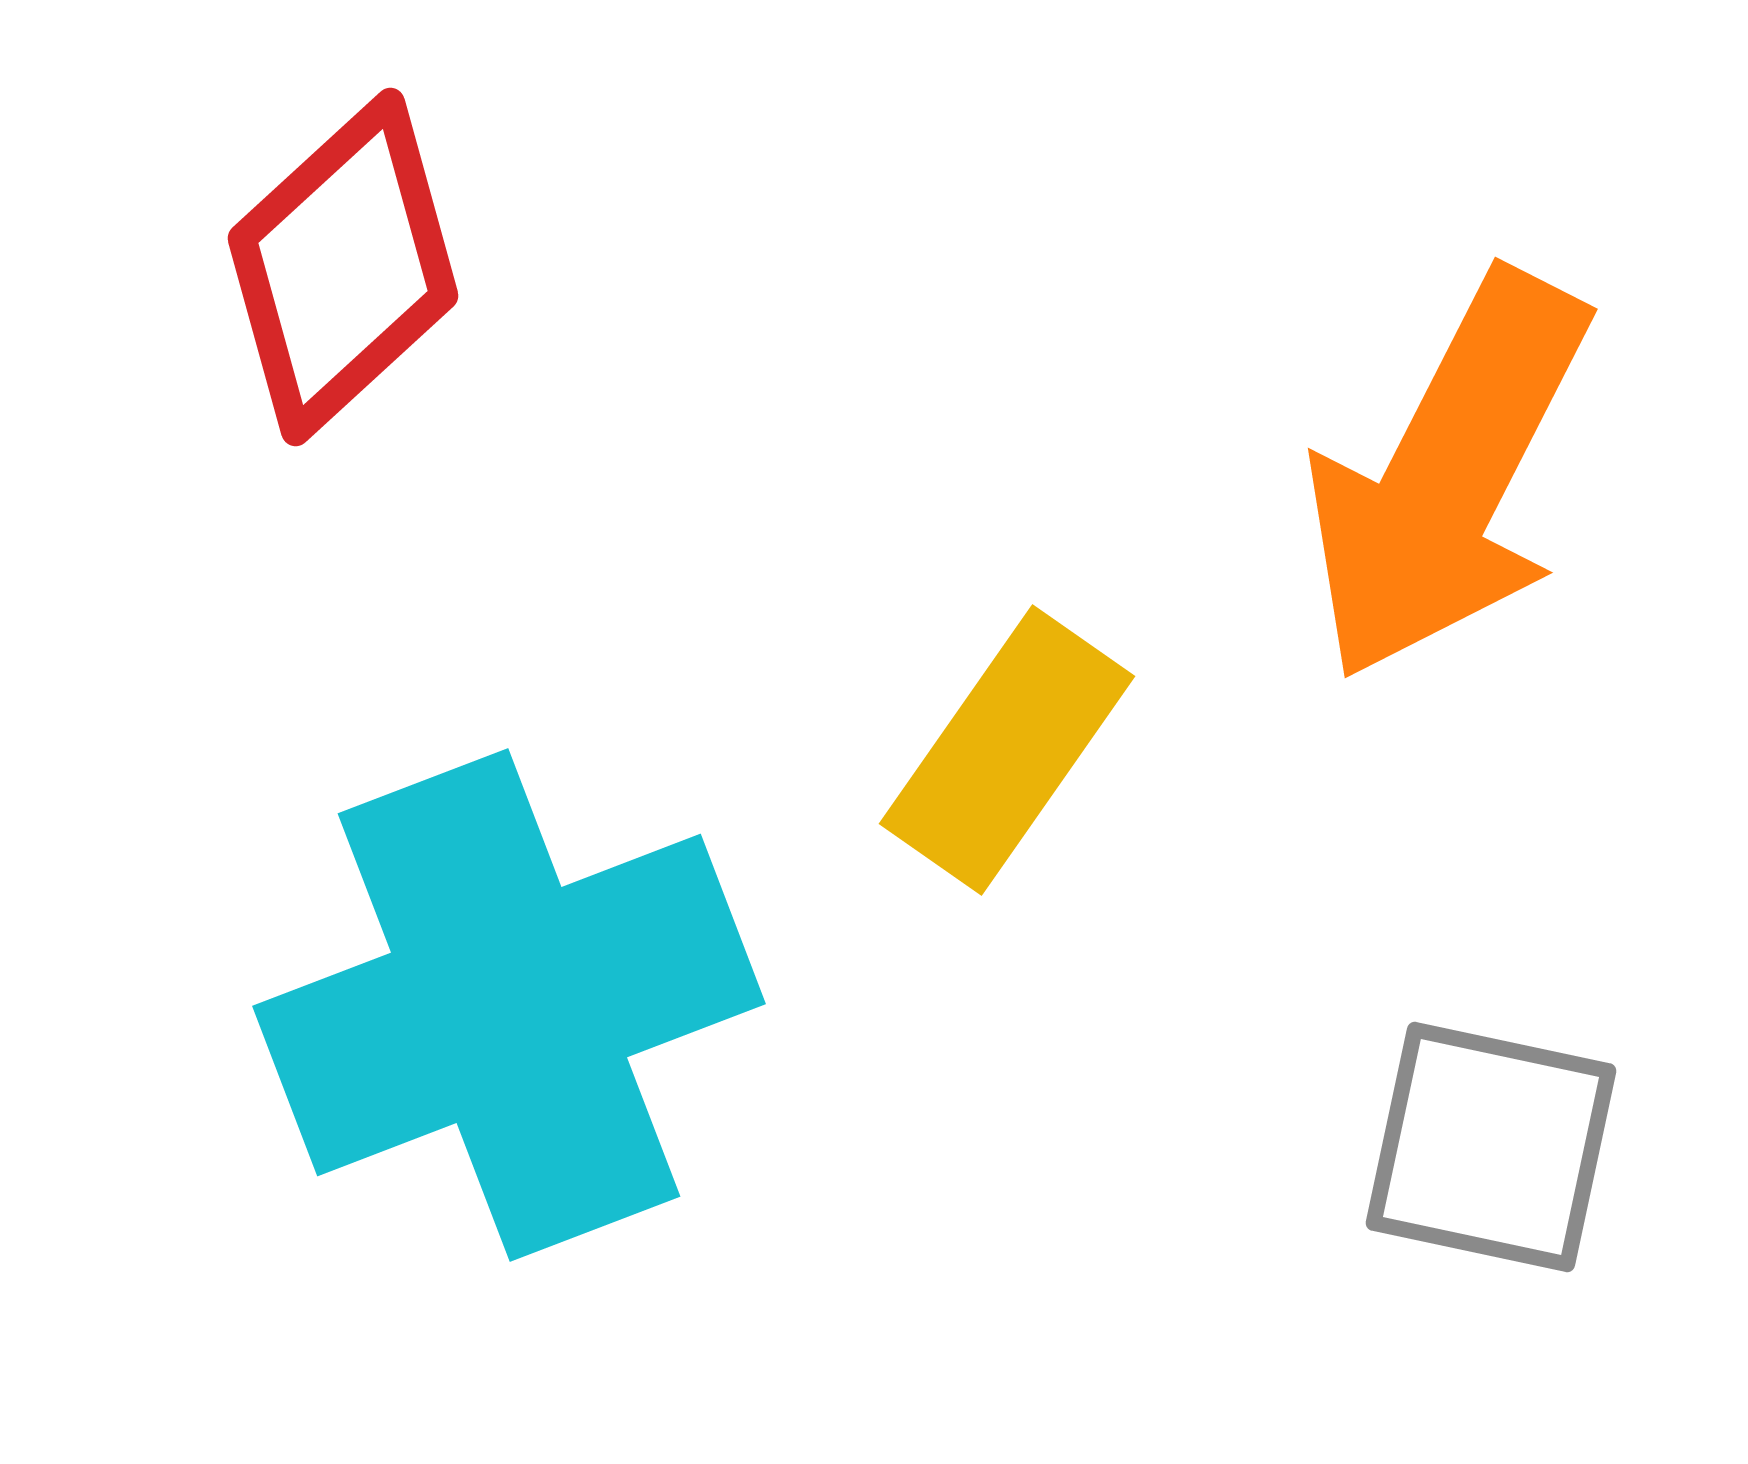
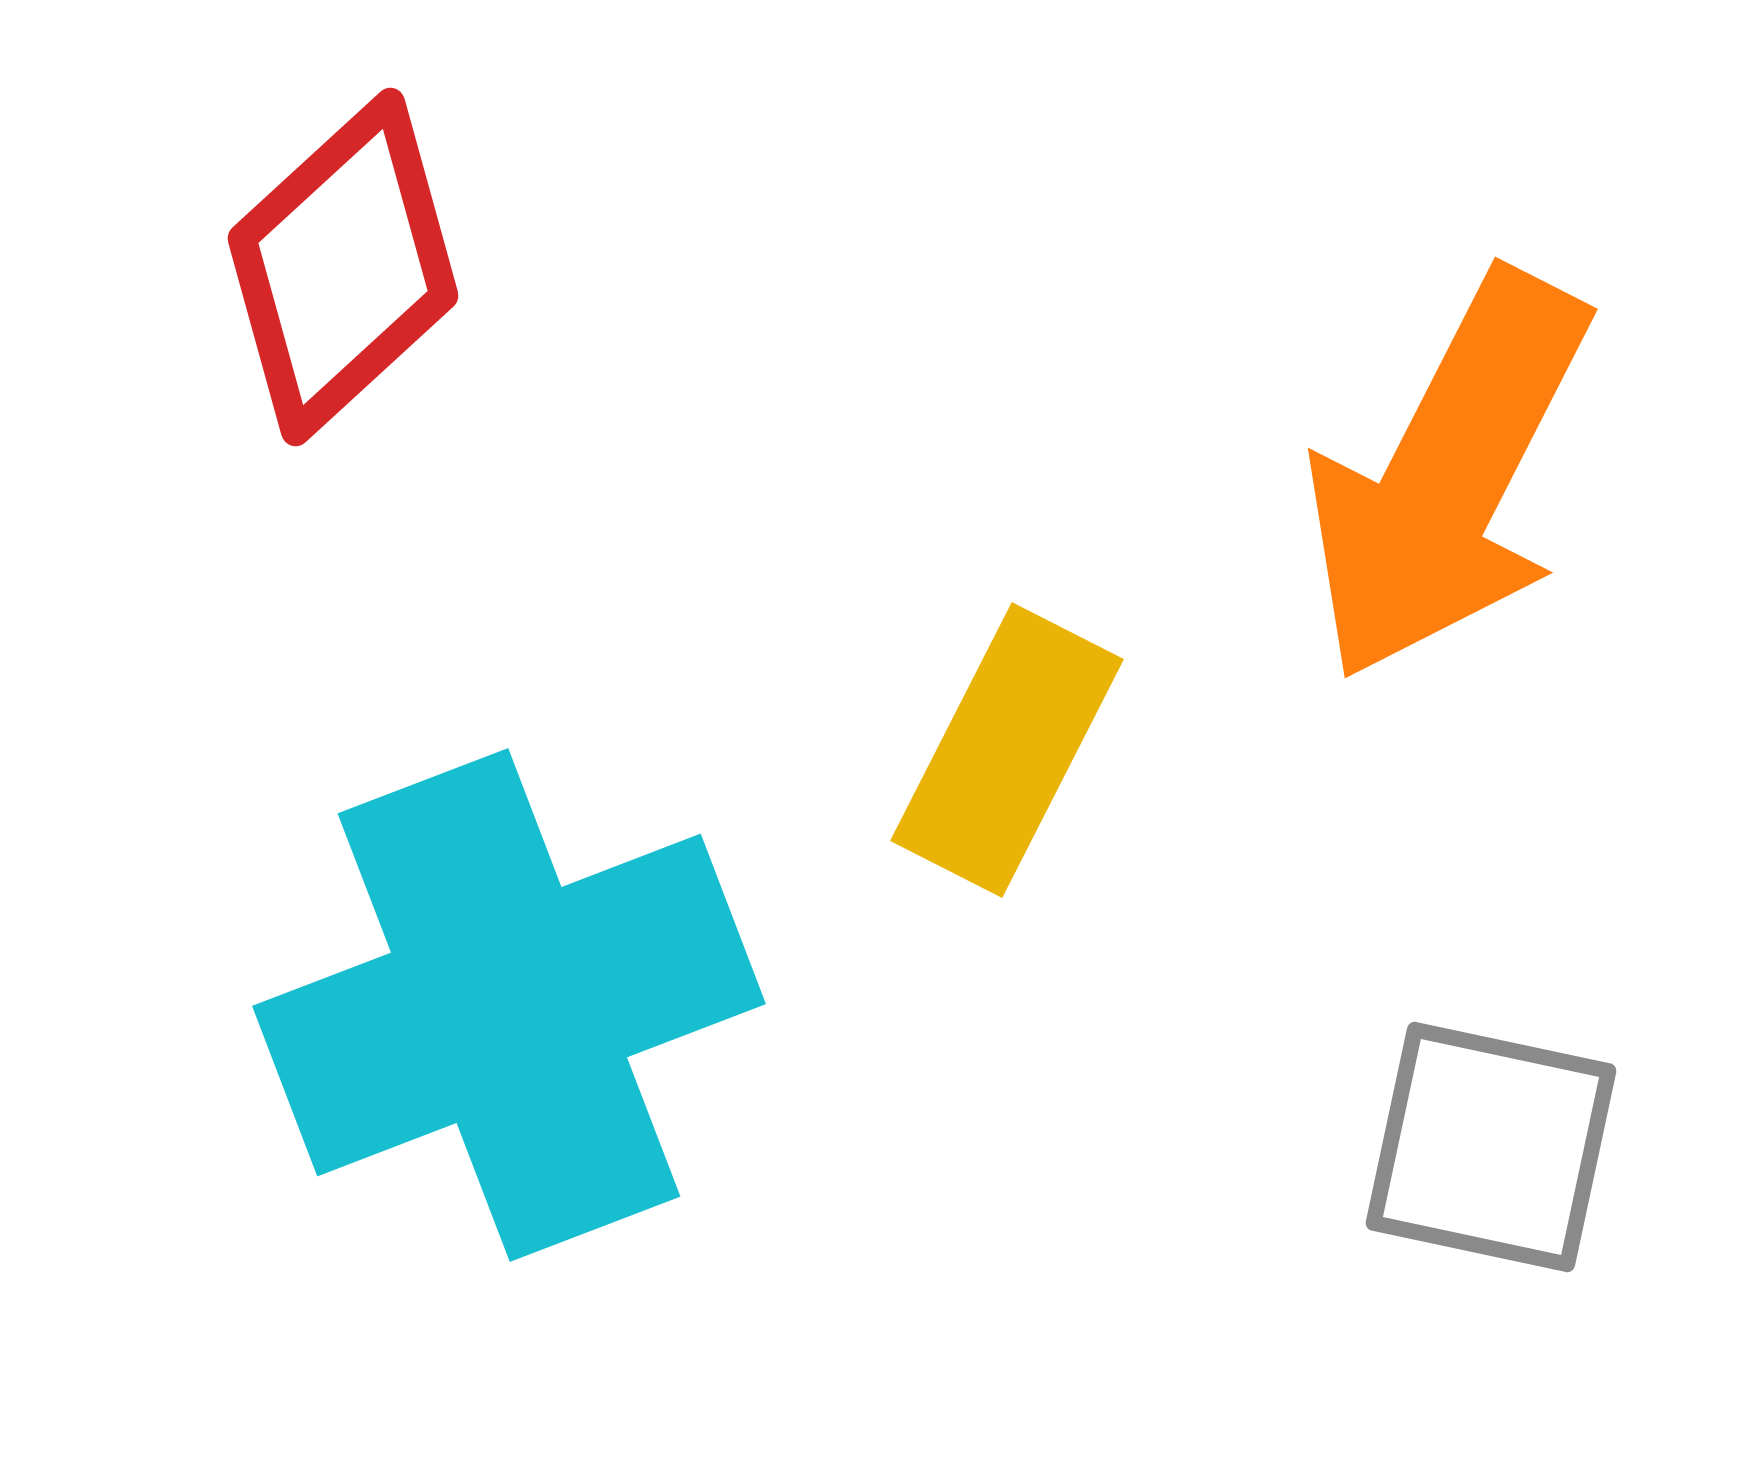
yellow rectangle: rotated 8 degrees counterclockwise
